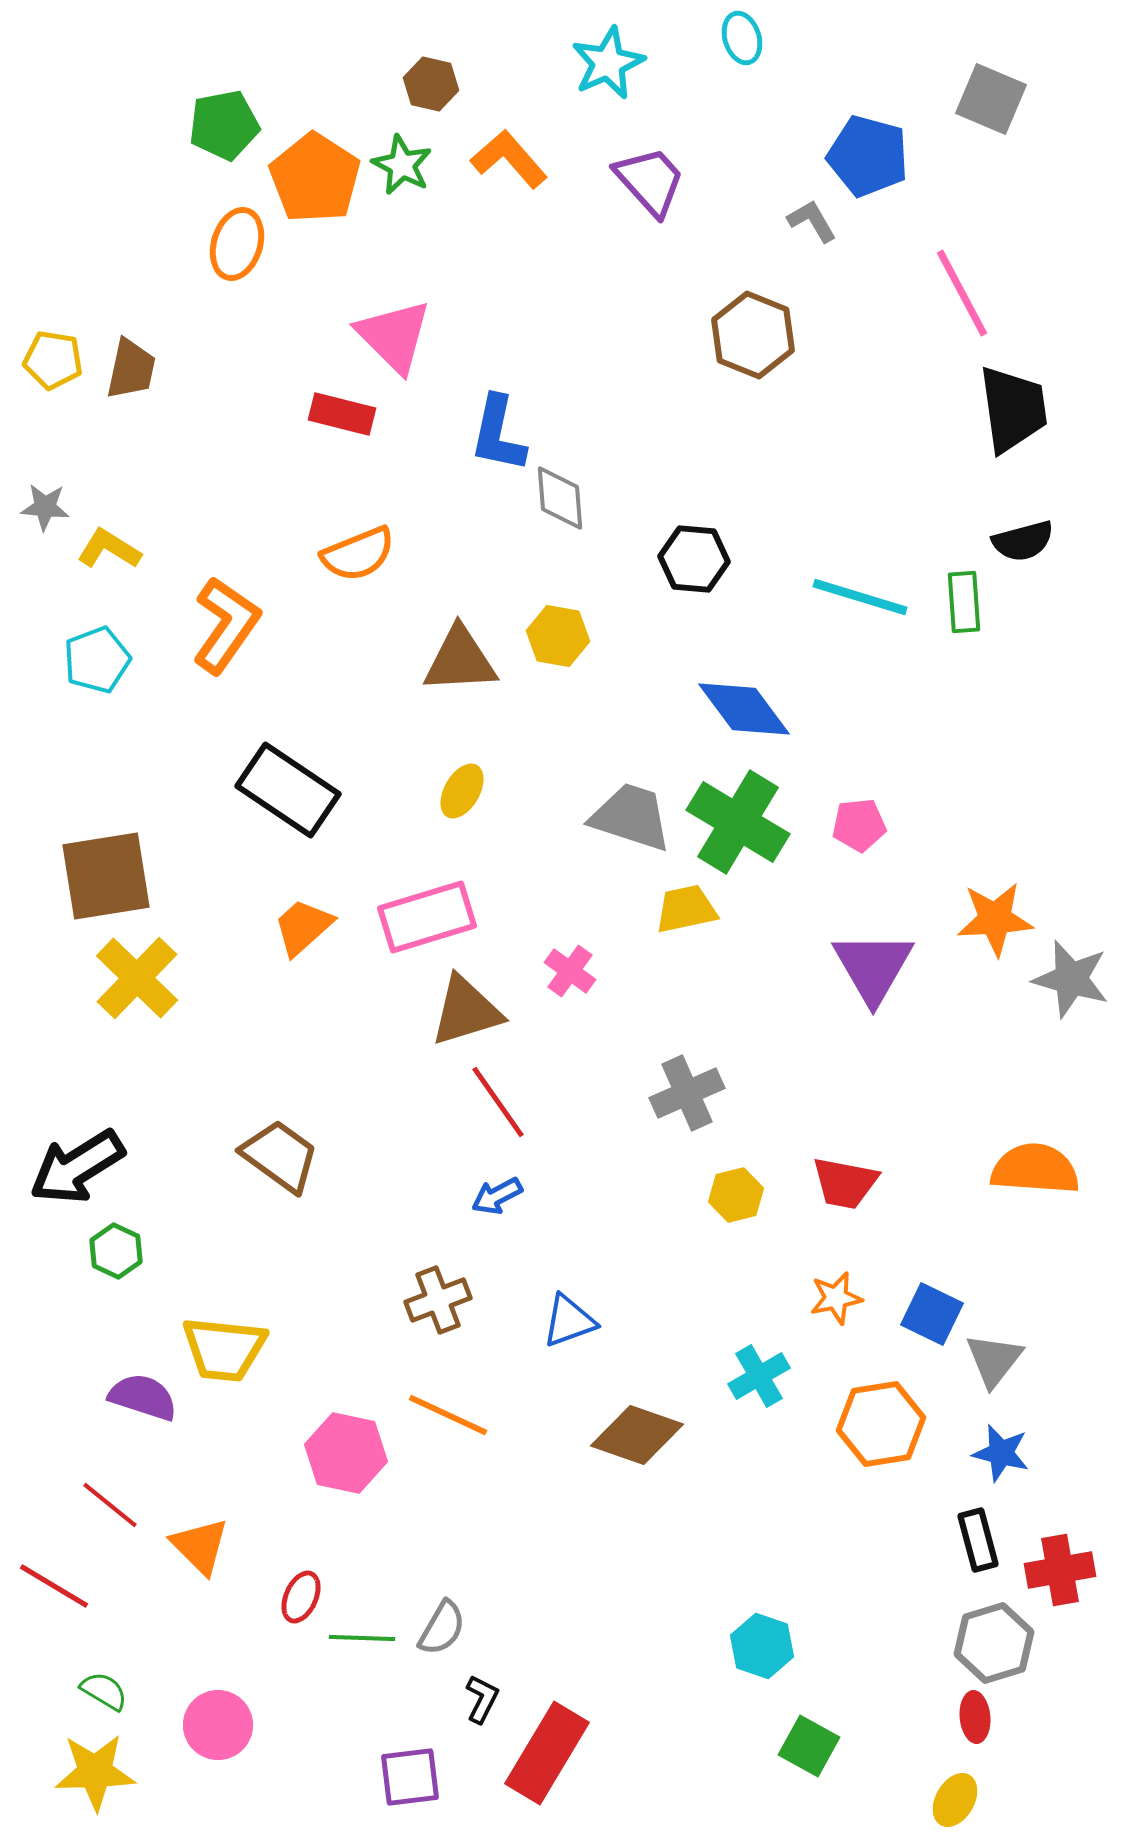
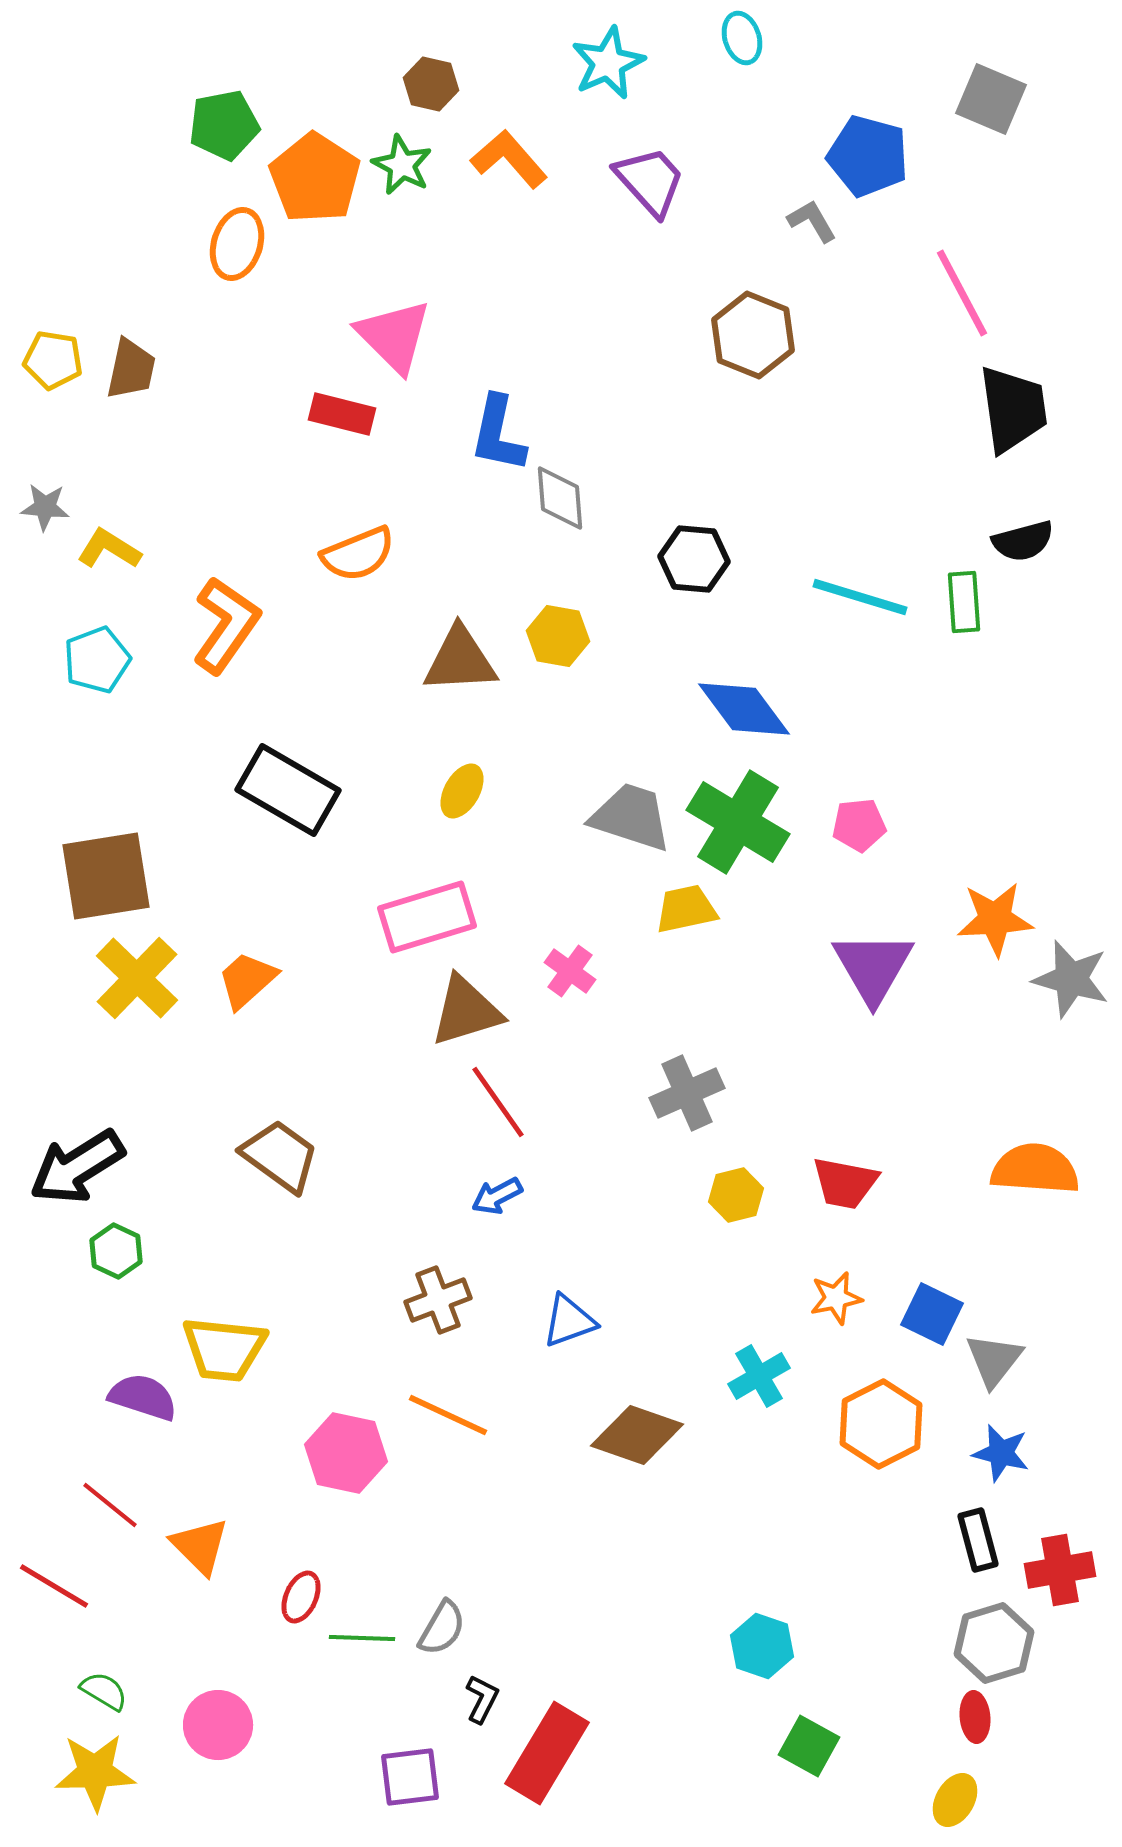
black rectangle at (288, 790): rotated 4 degrees counterclockwise
orange trapezoid at (303, 927): moved 56 px left, 53 px down
orange hexagon at (881, 1424): rotated 18 degrees counterclockwise
